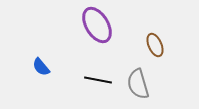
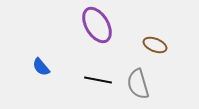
brown ellipse: rotated 45 degrees counterclockwise
